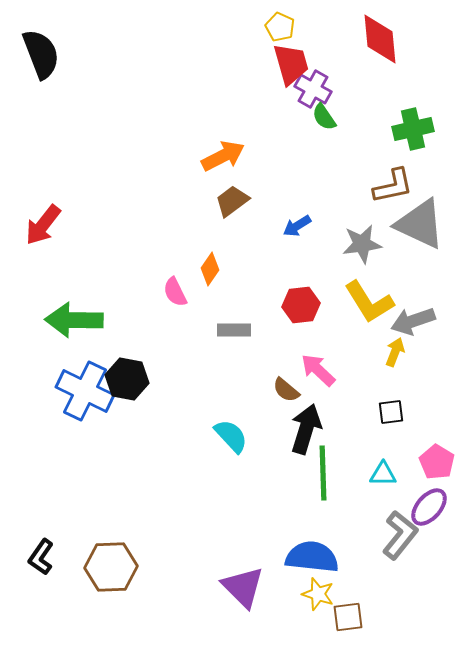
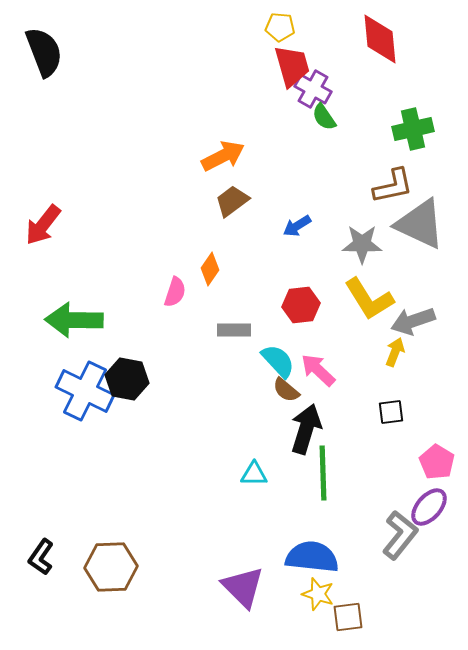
yellow pentagon: rotated 20 degrees counterclockwise
black semicircle: moved 3 px right, 2 px up
red trapezoid: moved 1 px right, 2 px down
gray star: rotated 9 degrees clockwise
pink semicircle: rotated 136 degrees counterclockwise
yellow L-shape: moved 3 px up
cyan semicircle: moved 47 px right, 75 px up
cyan triangle: moved 129 px left
